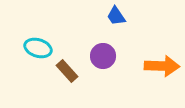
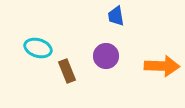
blue trapezoid: rotated 25 degrees clockwise
purple circle: moved 3 px right
brown rectangle: rotated 20 degrees clockwise
